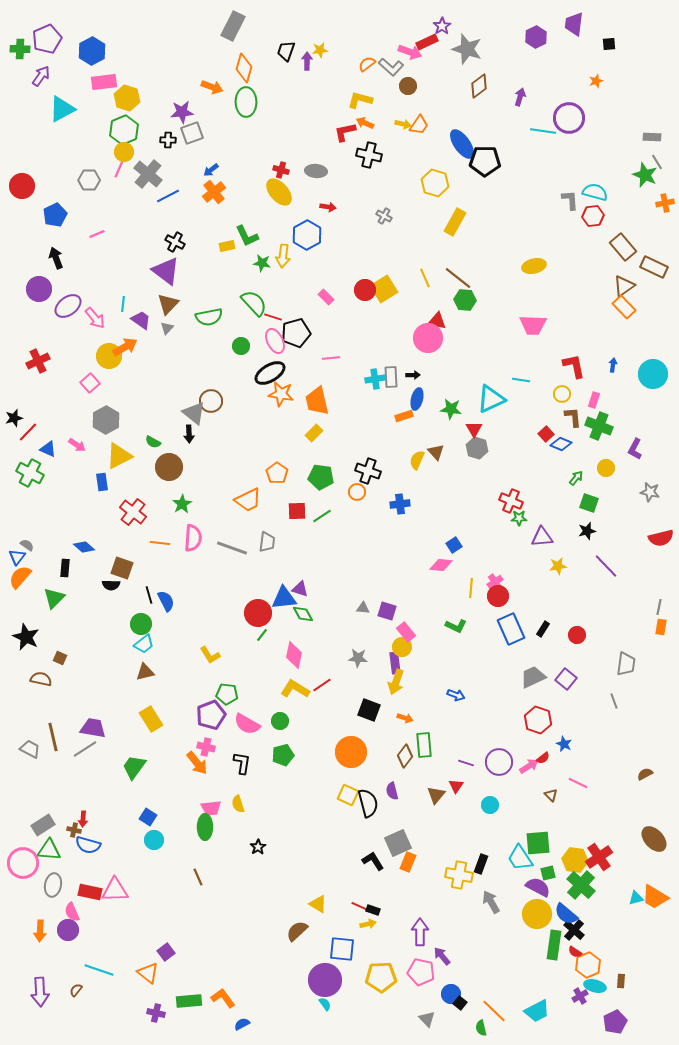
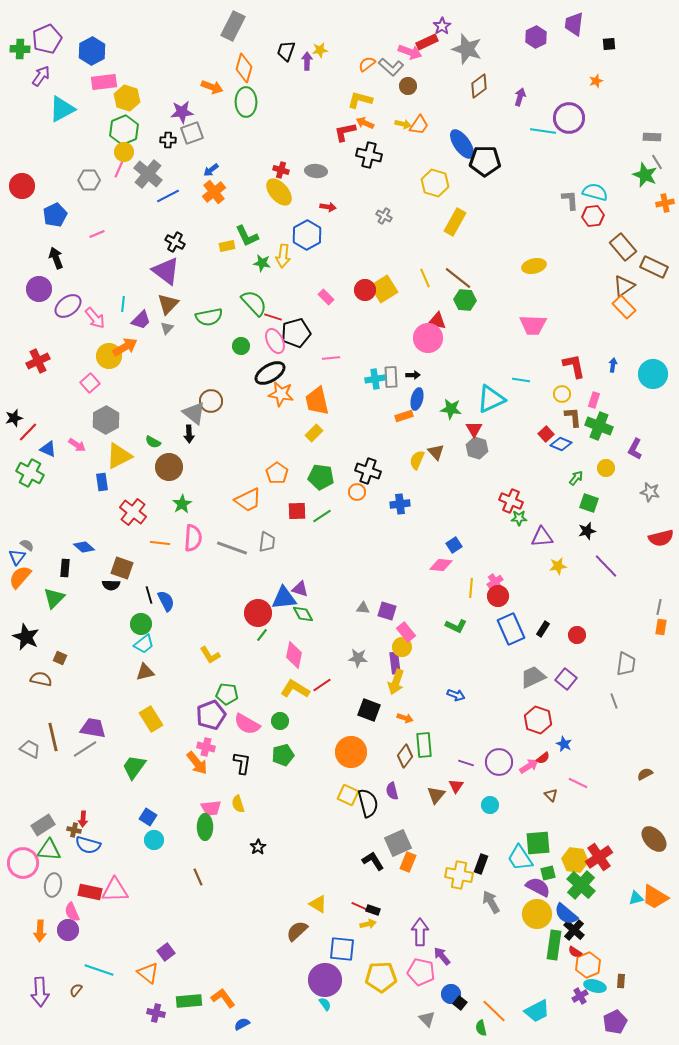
purple trapezoid at (141, 320): rotated 100 degrees clockwise
